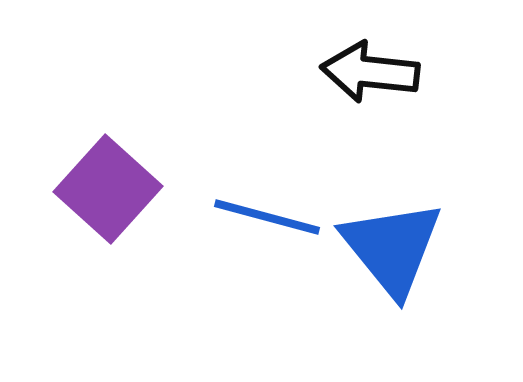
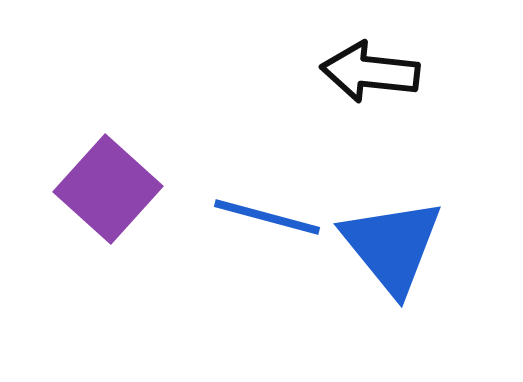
blue triangle: moved 2 px up
